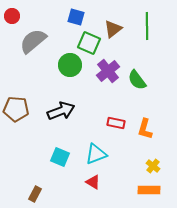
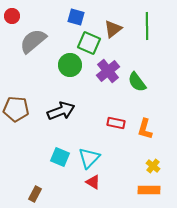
green semicircle: moved 2 px down
cyan triangle: moved 7 px left, 4 px down; rotated 25 degrees counterclockwise
